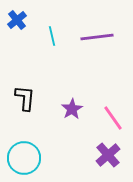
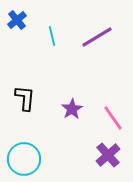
purple line: rotated 24 degrees counterclockwise
cyan circle: moved 1 px down
